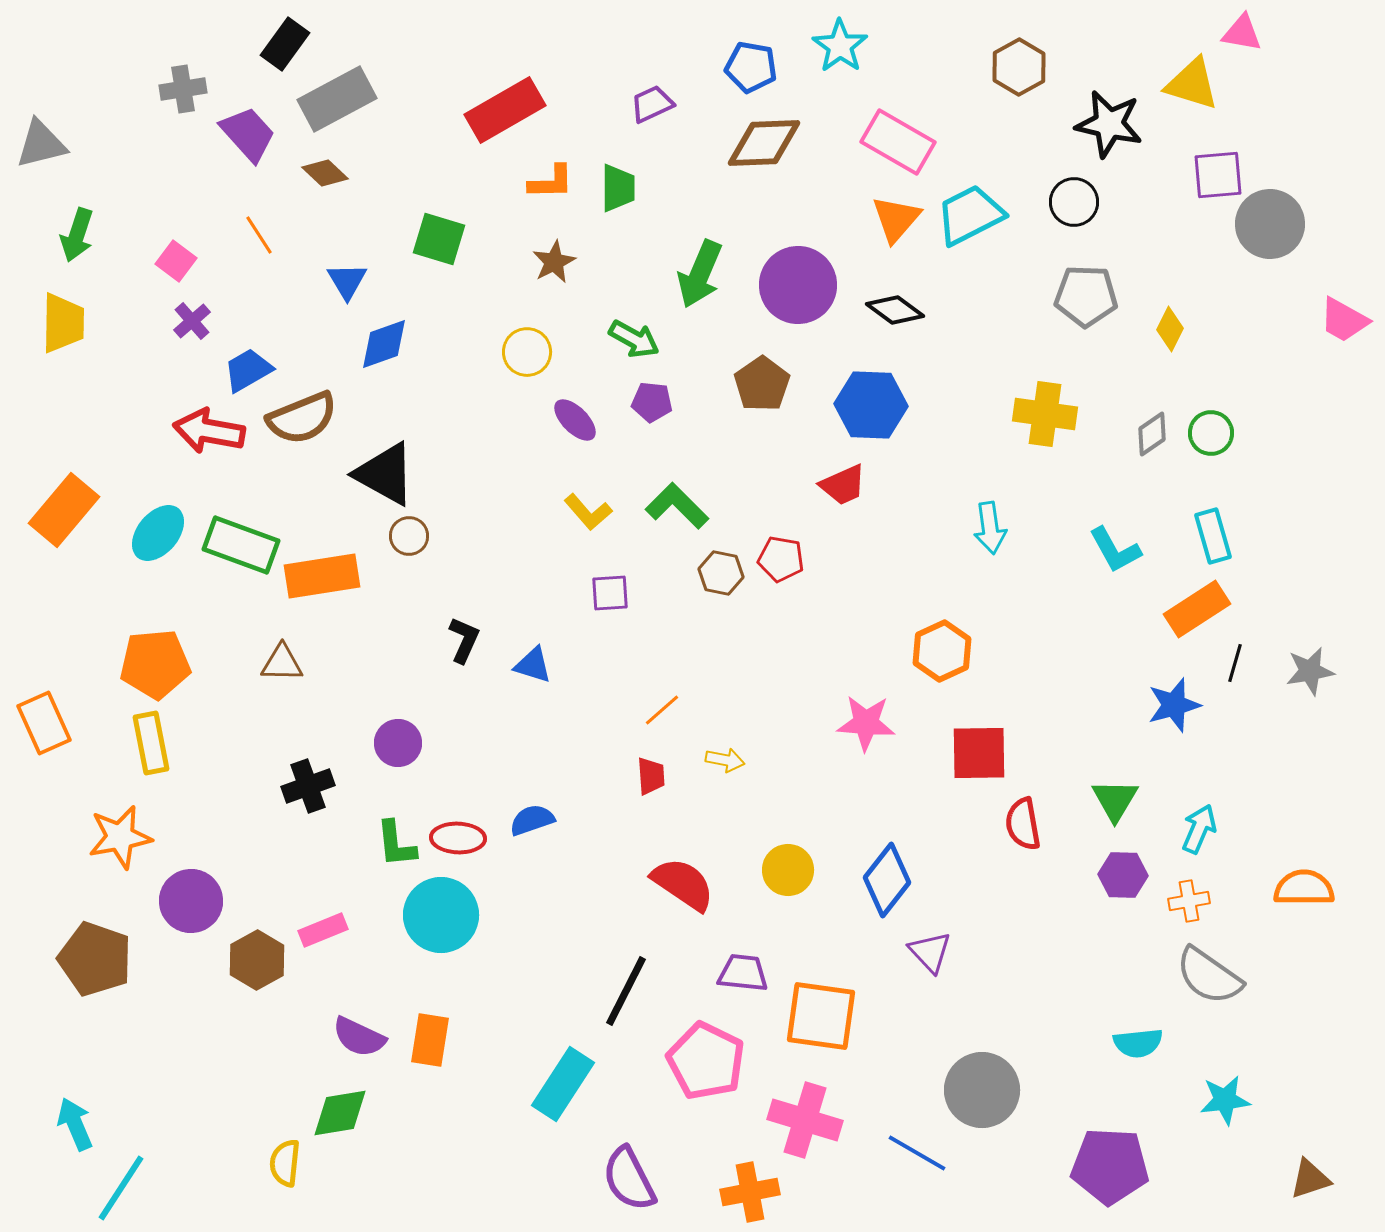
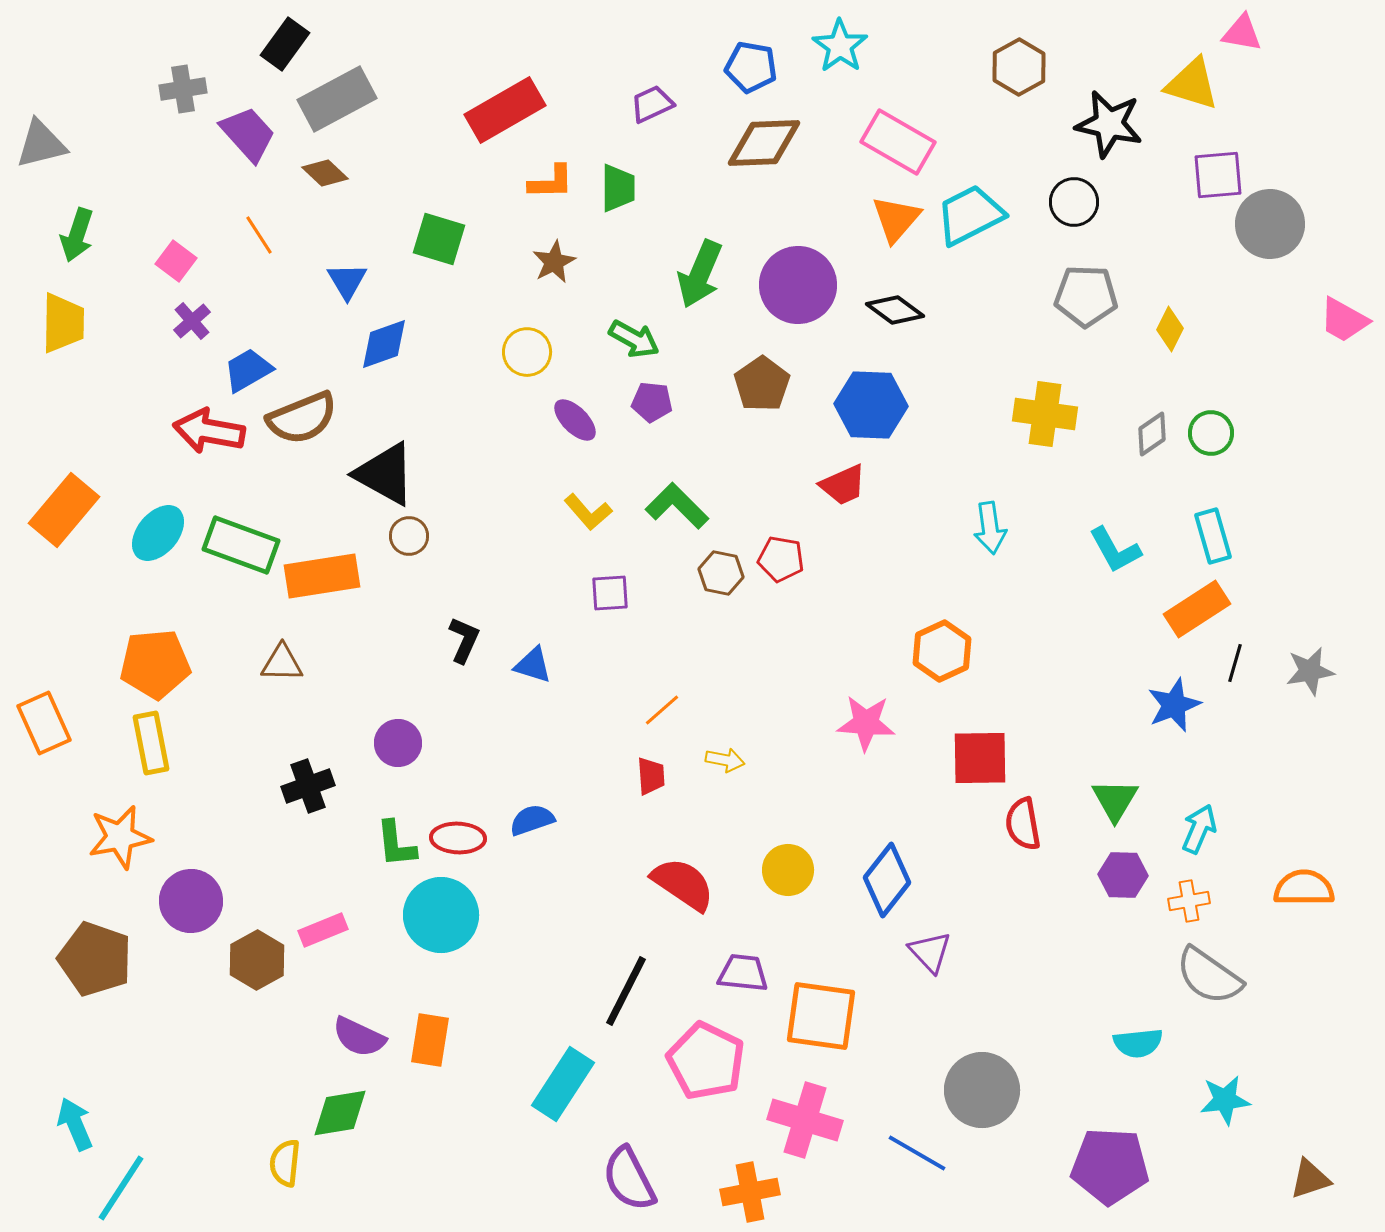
blue star at (1174, 705): rotated 6 degrees counterclockwise
red square at (979, 753): moved 1 px right, 5 px down
